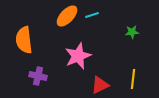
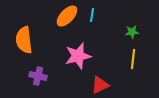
cyan line: rotated 64 degrees counterclockwise
pink star: rotated 8 degrees clockwise
yellow line: moved 20 px up
